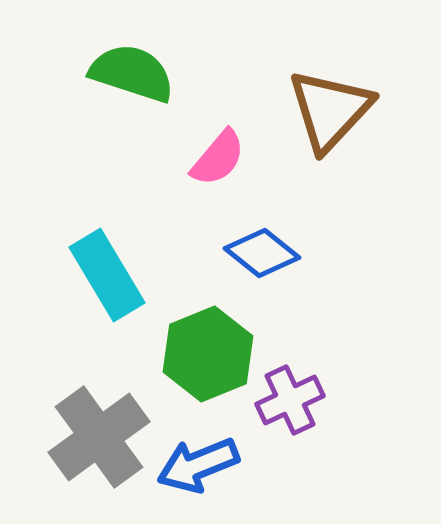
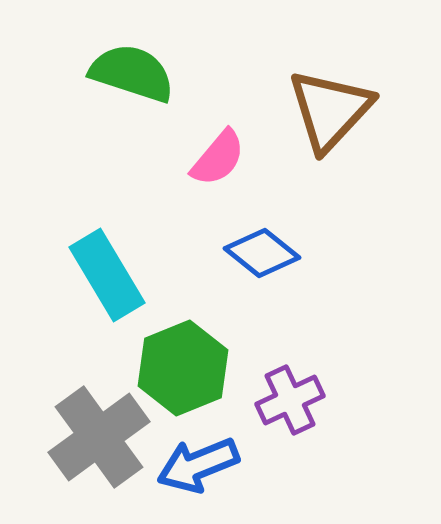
green hexagon: moved 25 px left, 14 px down
